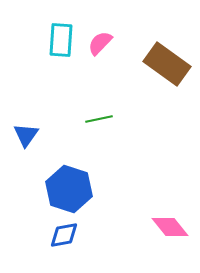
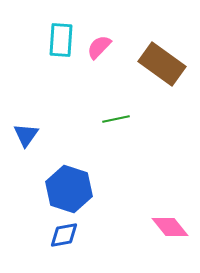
pink semicircle: moved 1 px left, 4 px down
brown rectangle: moved 5 px left
green line: moved 17 px right
